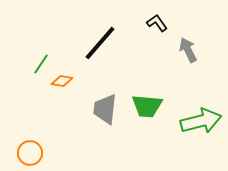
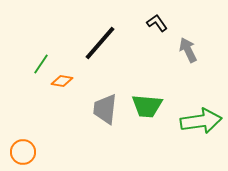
green arrow: rotated 6 degrees clockwise
orange circle: moved 7 px left, 1 px up
